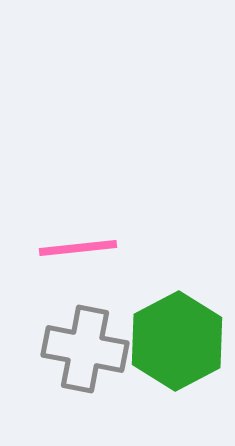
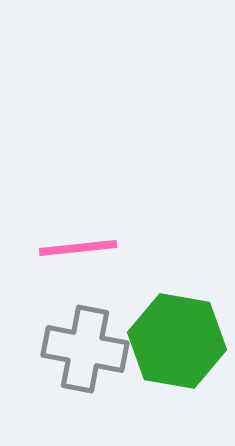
green hexagon: rotated 22 degrees counterclockwise
